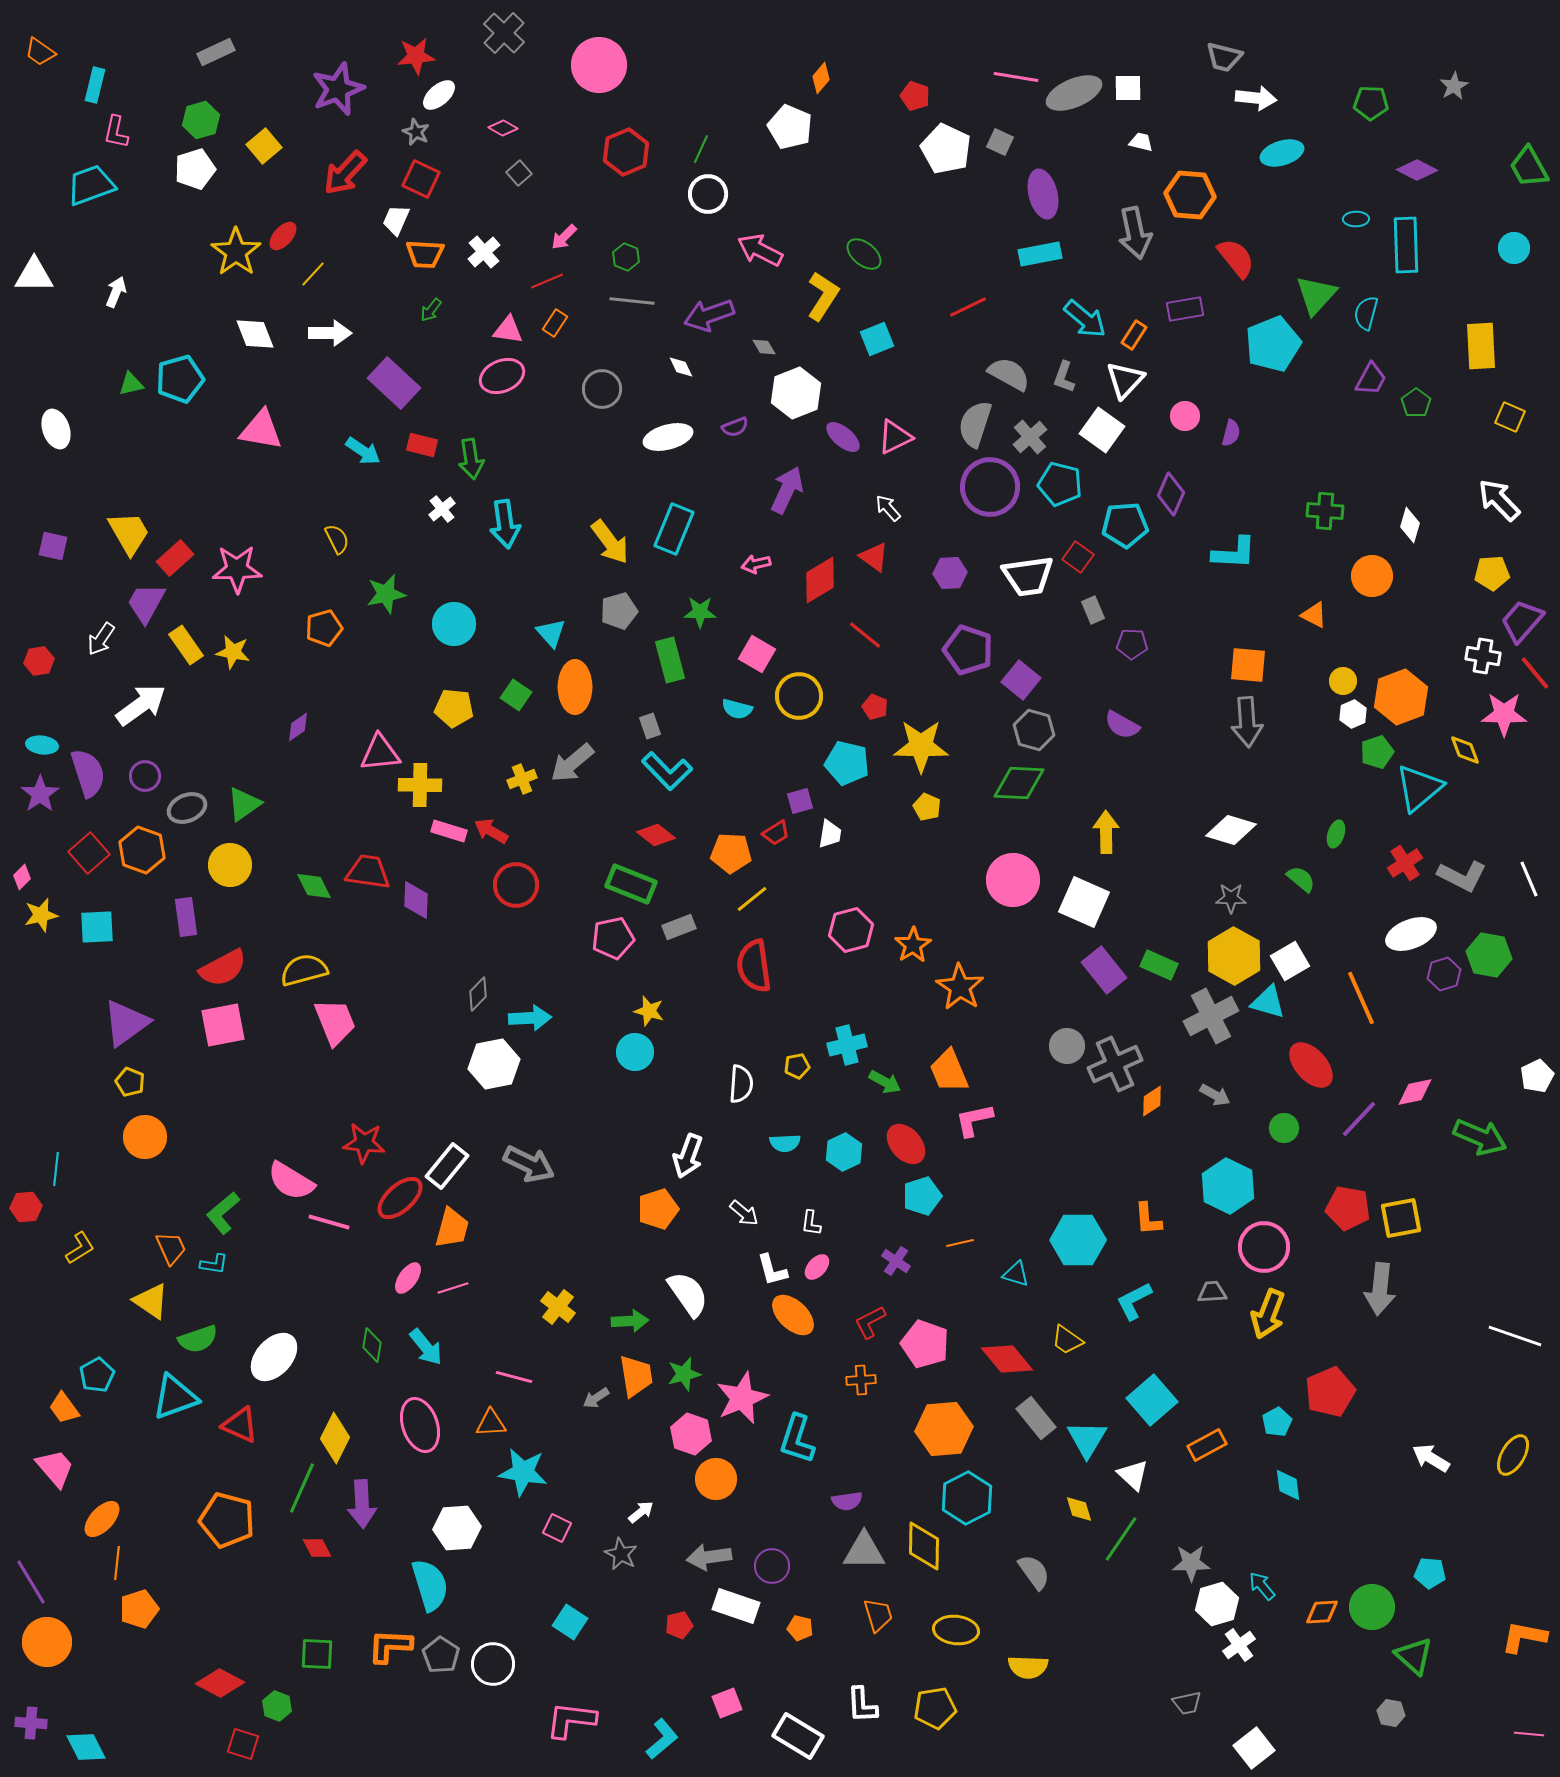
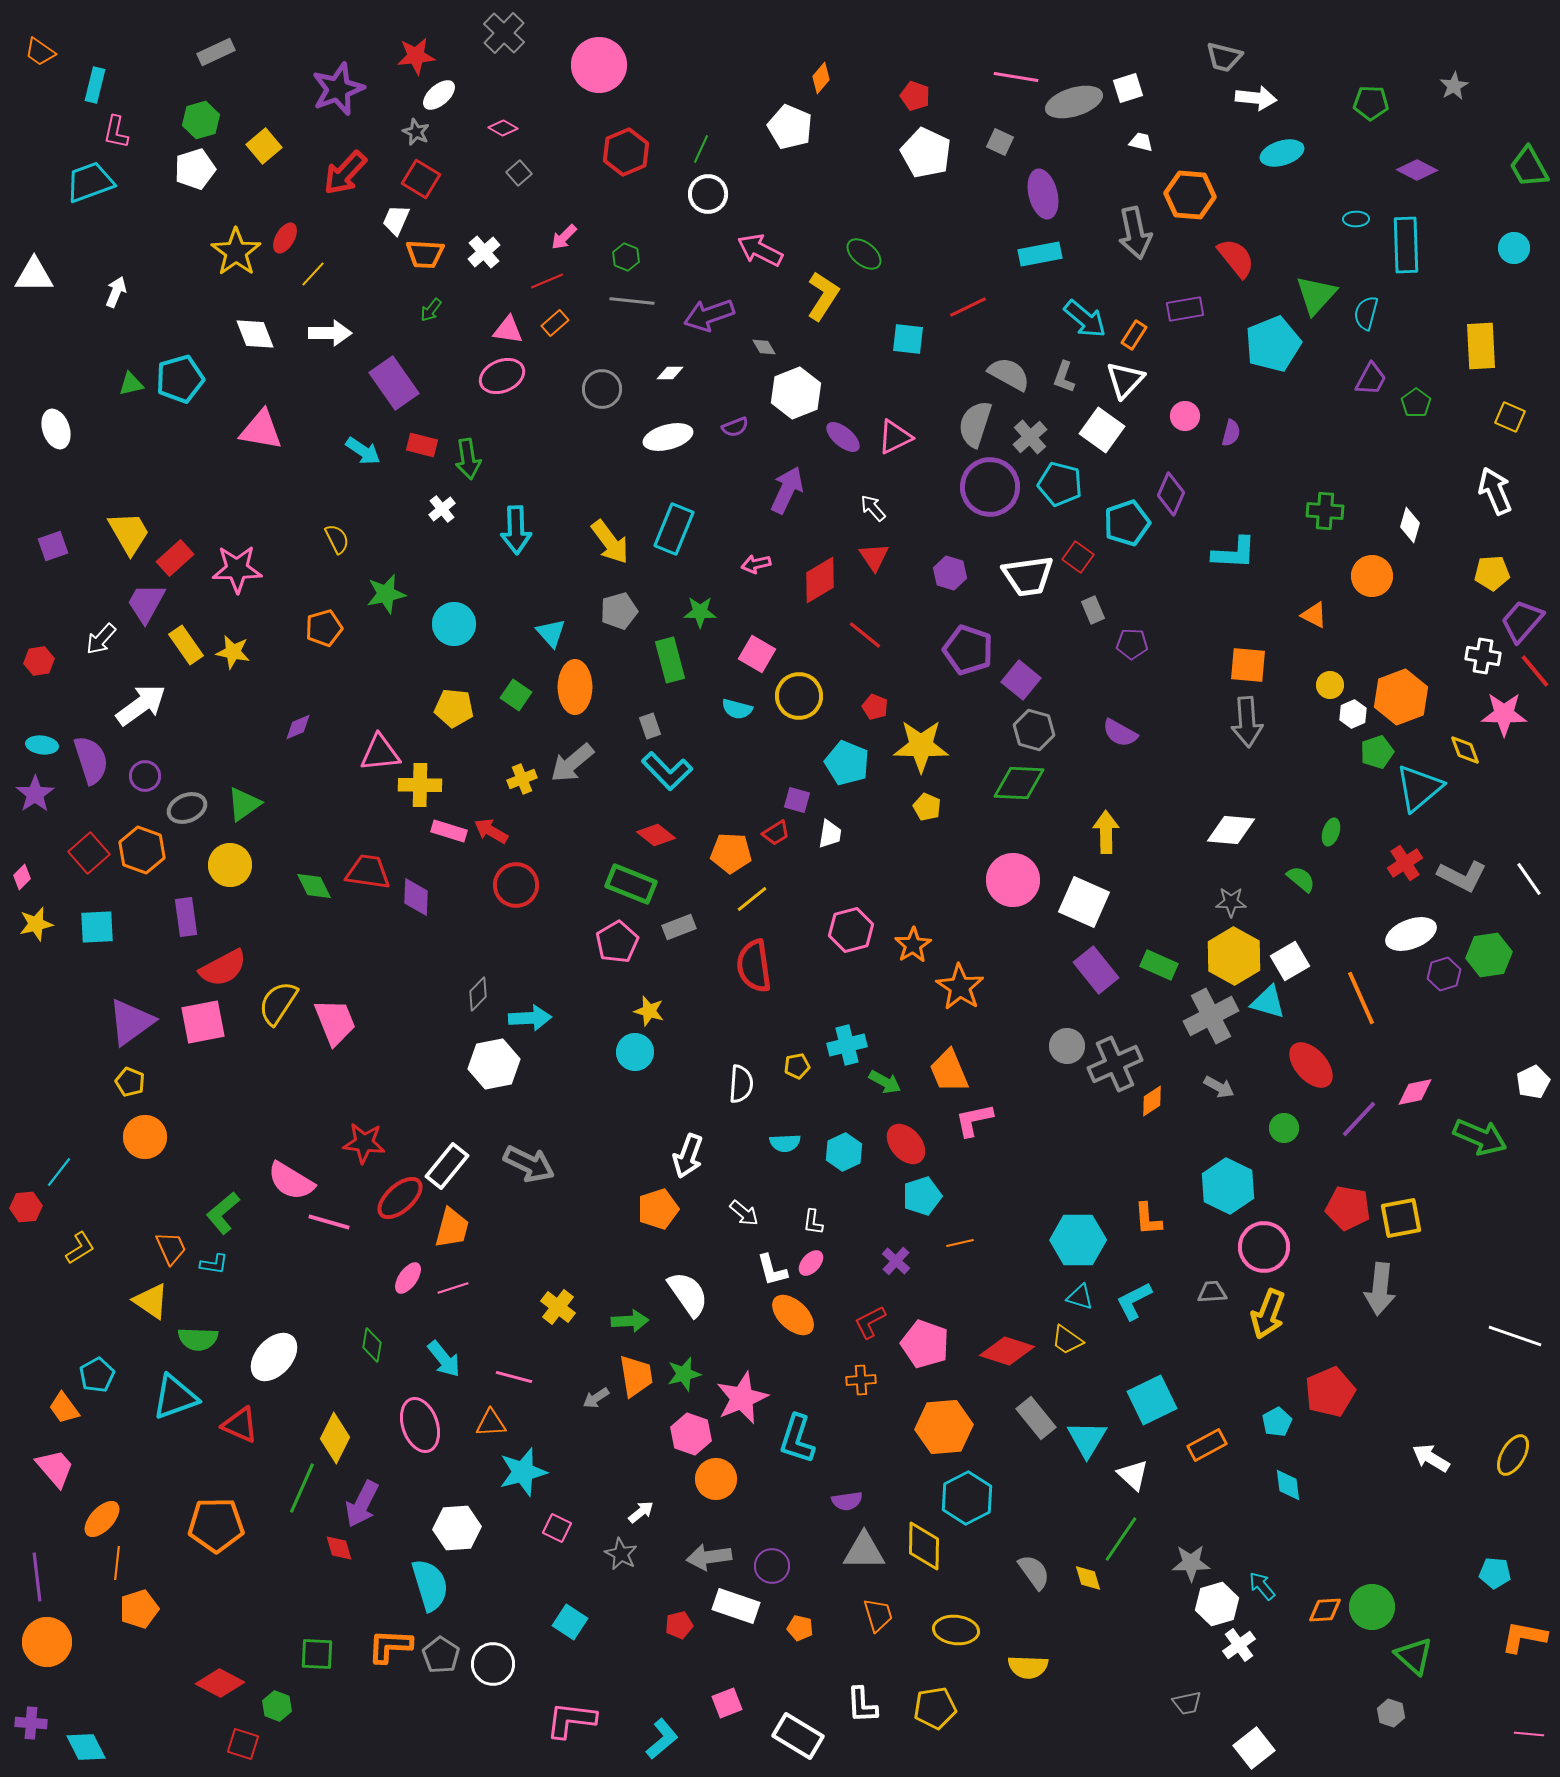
white square at (1128, 88): rotated 16 degrees counterclockwise
gray ellipse at (1074, 93): moved 9 px down; rotated 6 degrees clockwise
white pentagon at (946, 149): moved 20 px left, 4 px down
red square at (421, 179): rotated 6 degrees clockwise
cyan trapezoid at (91, 185): moved 1 px left, 3 px up
red ellipse at (283, 236): moved 2 px right, 2 px down; rotated 12 degrees counterclockwise
orange rectangle at (555, 323): rotated 16 degrees clockwise
cyan square at (877, 339): moved 31 px right; rotated 28 degrees clockwise
white diamond at (681, 367): moved 11 px left, 6 px down; rotated 64 degrees counterclockwise
purple rectangle at (394, 383): rotated 12 degrees clockwise
green arrow at (471, 459): moved 3 px left
white arrow at (1499, 500): moved 4 px left, 9 px up; rotated 21 degrees clockwise
white arrow at (888, 508): moved 15 px left
cyan arrow at (505, 524): moved 11 px right, 6 px down; rotated 6 degrees clockwise
cyan pentagon at (1125, 525): moved 2 px right, 2 px up; rotated 15 degrees counterclockwise
purple square at (53, 546): rotated 32 degrees counterclockwise
red triangle at (874, 557): rotated 20 degrees clockwise
purple hexagon at (950, 573): rotated 20 degrees clockwise
white arrow at (101, 639): rotated 8 degrees clockwise
red line at (1535, 673): moved 2 px up
yellow circle at (1343, 681): moved 13 px left, 4 px down
purple semicircle at (1122, 725): moved 2 px left, 8 px down
purple diamond at (298, 727): rotated 12 degrees clockwise
cyan pentagon at (847, 763): rotated 9 degrees clockwise
purple semicircle at (88, 773): moved 3 px right, 13 px up
purple star at (40, 794): moved 5 px left
purple square at (800, 801): moved 3 px left, 1 px up; rotated 32 degrees clockwise
white diamond at (1231, 830): rotated 12 degrees counterclockwise
green ellipse at (1336, 834): moved 5 px left, 2 px up
white line at (1529, 879): rotated 12 degrees counterclockwise
gray star at (1231, 898): moved 4 px down
purple diamond at (416, 900): moved 3 px up
yellow star at (41, 915): moved 5 px left, 9 px down
pink pentagon at (613, 938): moved 4 px right, 4 px down; rotated 18 degrees counterclockwise
green hexagon at (1489, 955): rotated 18 degrees counterclockwise
yellow semicircle at (304, 970): moved 26 px left, 33 px down; rotated 42 degrees counterclockwise
purple rectangle at (1104, 970): moved 8 px left
purple triangle at (126, 1023): moved 5 px right, 1 px up
pink square at (223, 1025): moved 20 px left, 3 px up
white pentagon at (1537, 1076): moved 4 px left, 6 px down
gray arrow at (1215, 1095): moved 4 px right, 8 px up
cyan line at (56, 1169): moved 3 px right, 3 px down; rotated 32 degrees clockwise
white L-shape at (811, 1223): moved 2 px right, 1 px up
purple cross at (896, 1261): rotated 8 degrees clockwise
pink ellipse at (817, 1267): moved 6 px left, 4 px up
cyan triangle at (1016, 1274): moved 64 px right, 23 px down
green semicircle at (198, 1339): rotated 21 degrees clockwise
cyan arrow at (426, 1347): moved 18 px right, 12 px down
red diamond at (1007, 1359): moved 8 px up; rotated 32 degrees counterclockwise
cyan square at (1152, 1400): rotated 15 degrees clockwise
orange hexagon at (944, 1429): moved 2 px up
cyan star at (523, 1472): rotated 24 degrees counterclockwise
purple arrow at (362, 1504): rotated 30 degrees clockwise
yellow diamond at (1079, 1509): moved 9 px right, 69 px down
orange pentagon at (227, 1520): moved 11 px left, 5 px down; rotated 16 degrees counterclockwise
red diamond at (317, 1548): moved 22 px right; rotated 12 degrees clockwise
cyan pentagon at (1430, 1573): moved 65 px right
purple line at (31, 1582): moved 6 px right, 5 px up; rotated 24 degrees clockwise
orange diamond at (1322, 1612): moved 3 px right, 2 px up
gray hexagon at (1391, 1713): rotated 8 degrees clockwise
